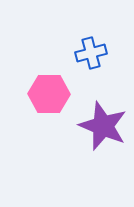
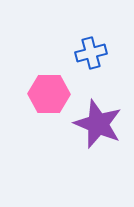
purple star: moved 5 px left, 2 px up
